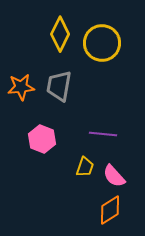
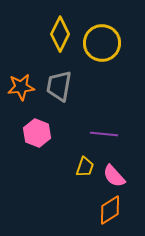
purple line: moved 1 px right
pink hexagon: moved 5 px left, 6 px up
